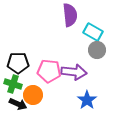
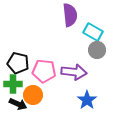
black pentagon: rotated 15 degrees clockwise
pink pentagon: moved 5 px left
green cross: rotated 18 degrees counterclockwise
